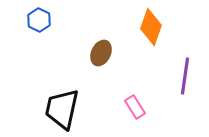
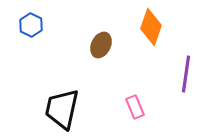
blue hexagon: moved 8 px left, 5 px down
brown ellipse: moved 8 px up
purple line: moved 1 px right, 2 px up
pink rectangle: rotated 10 degrees clockwise
